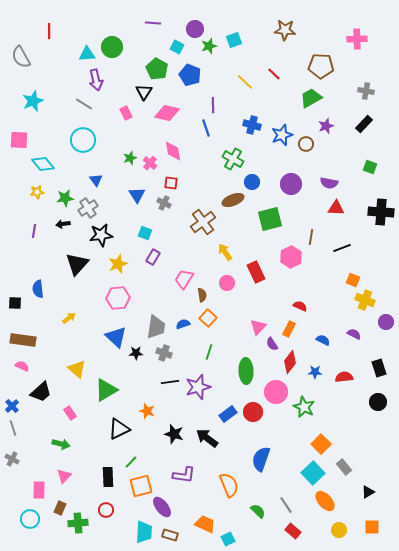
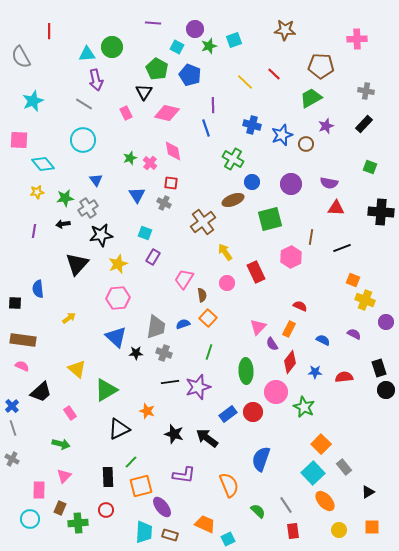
black circle at (378, 402): moved 8 px right, 12 px up
red rectangle at (293, 531): rotated 42 degrees clockwise
